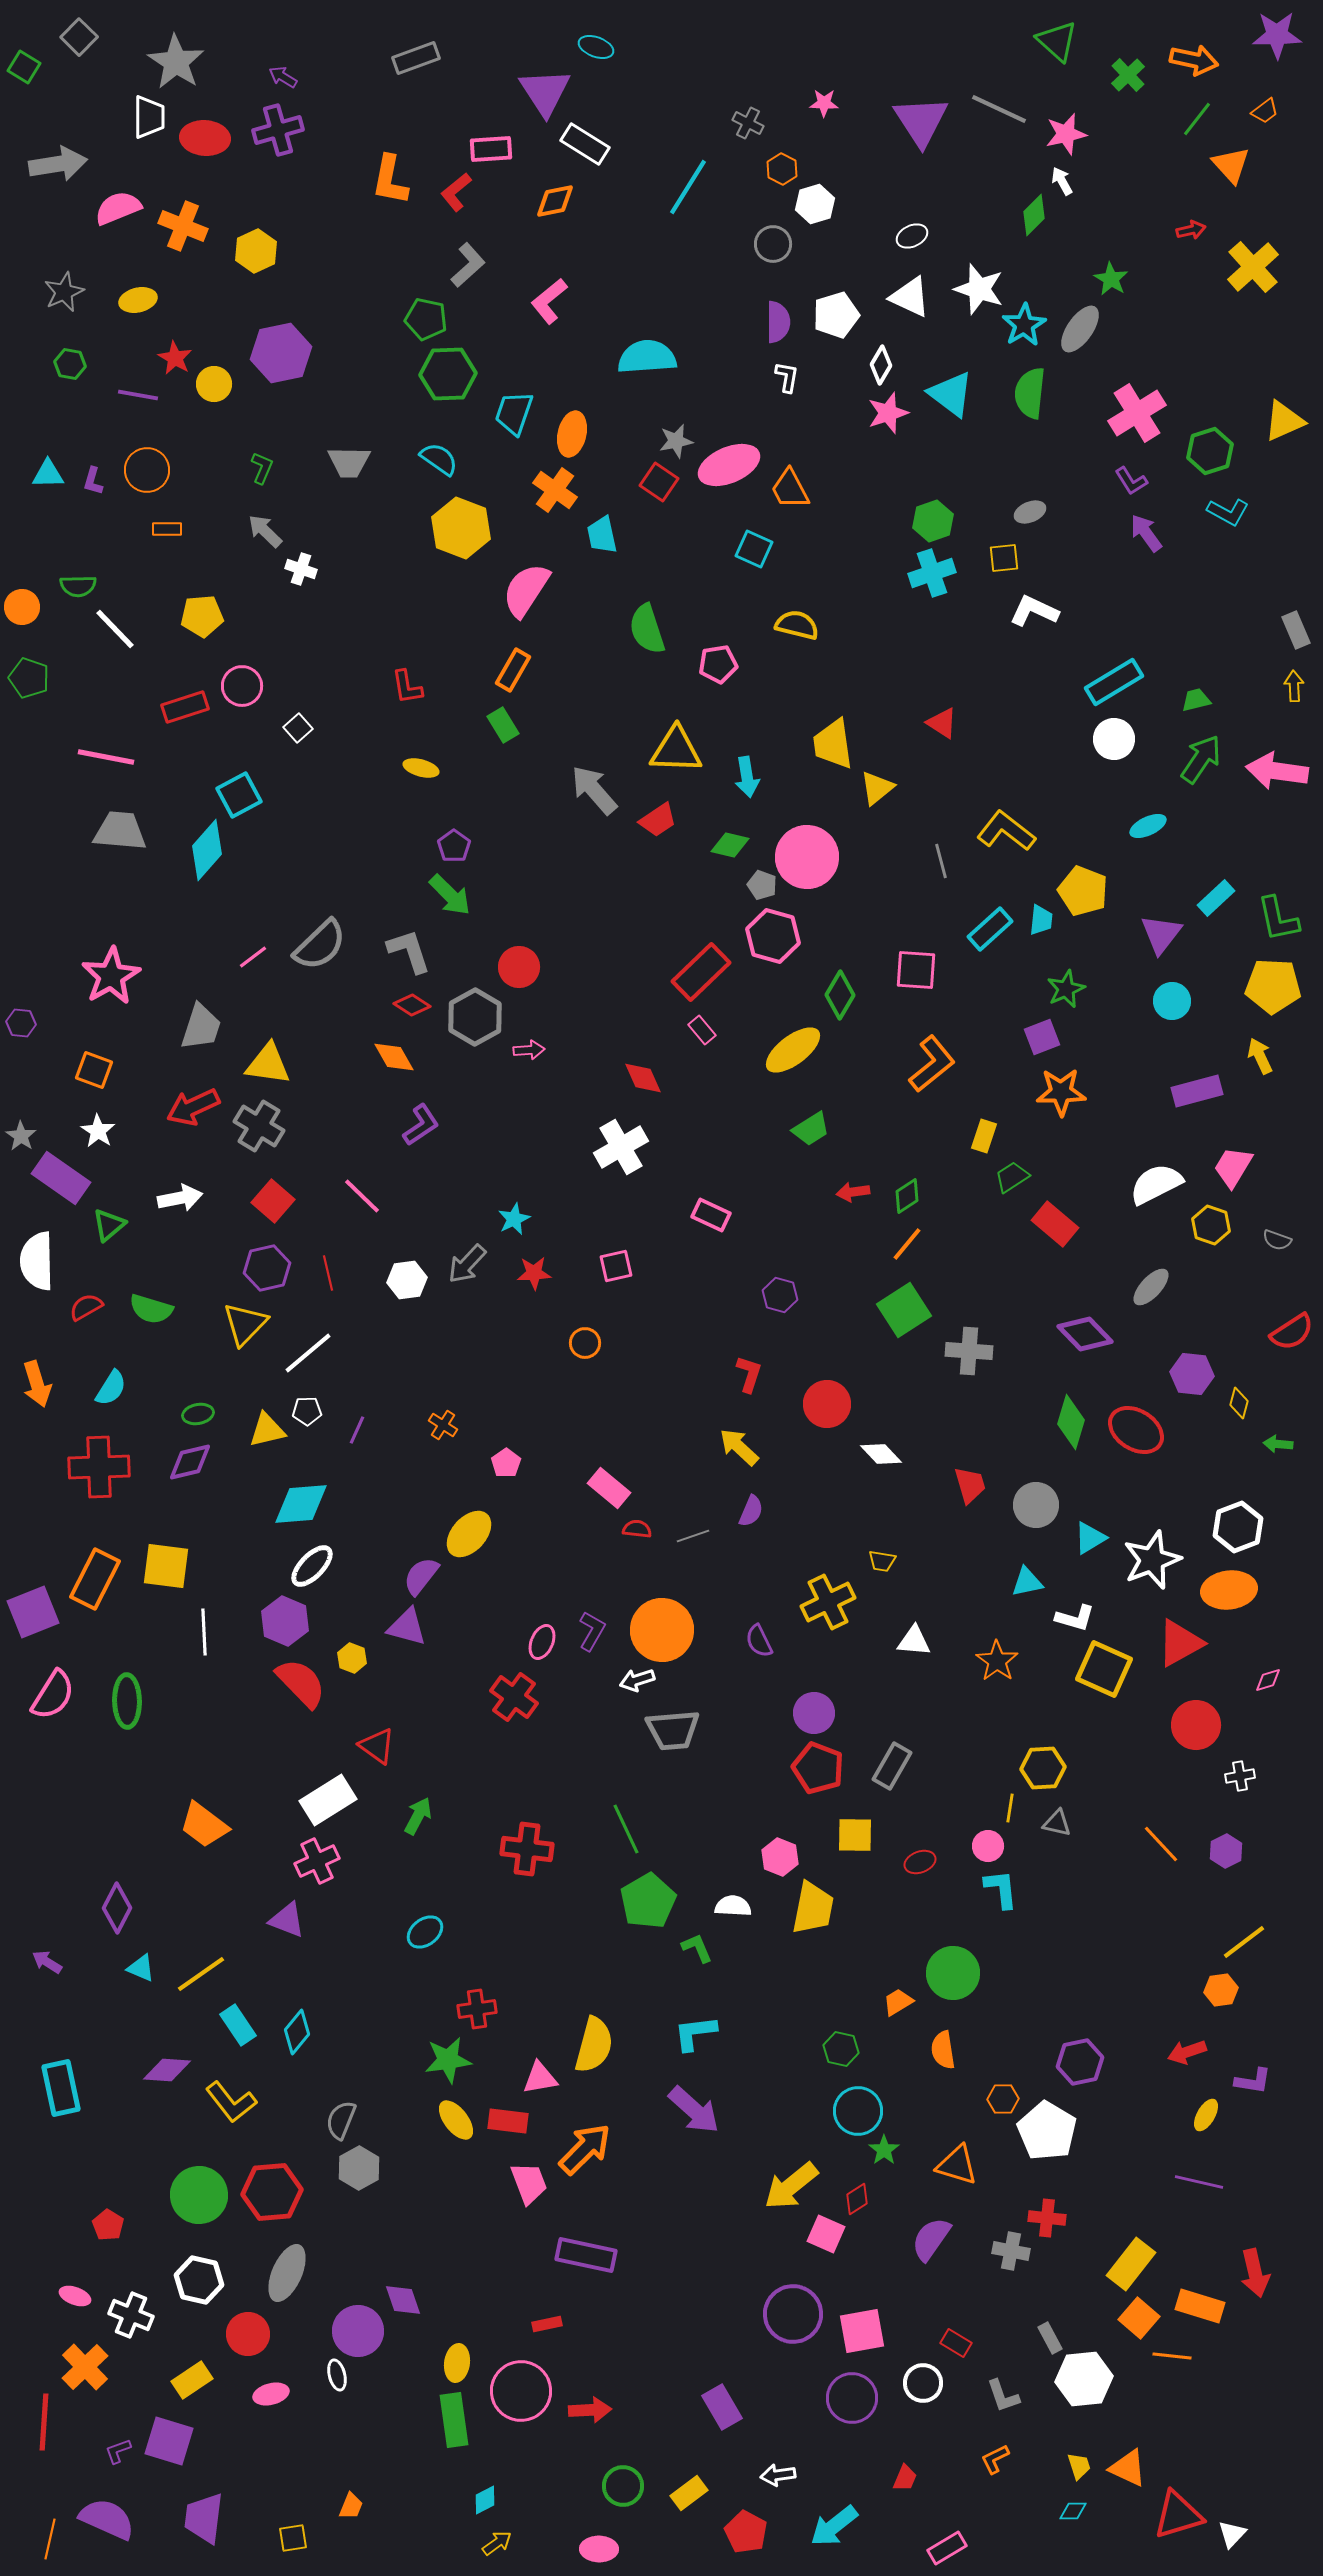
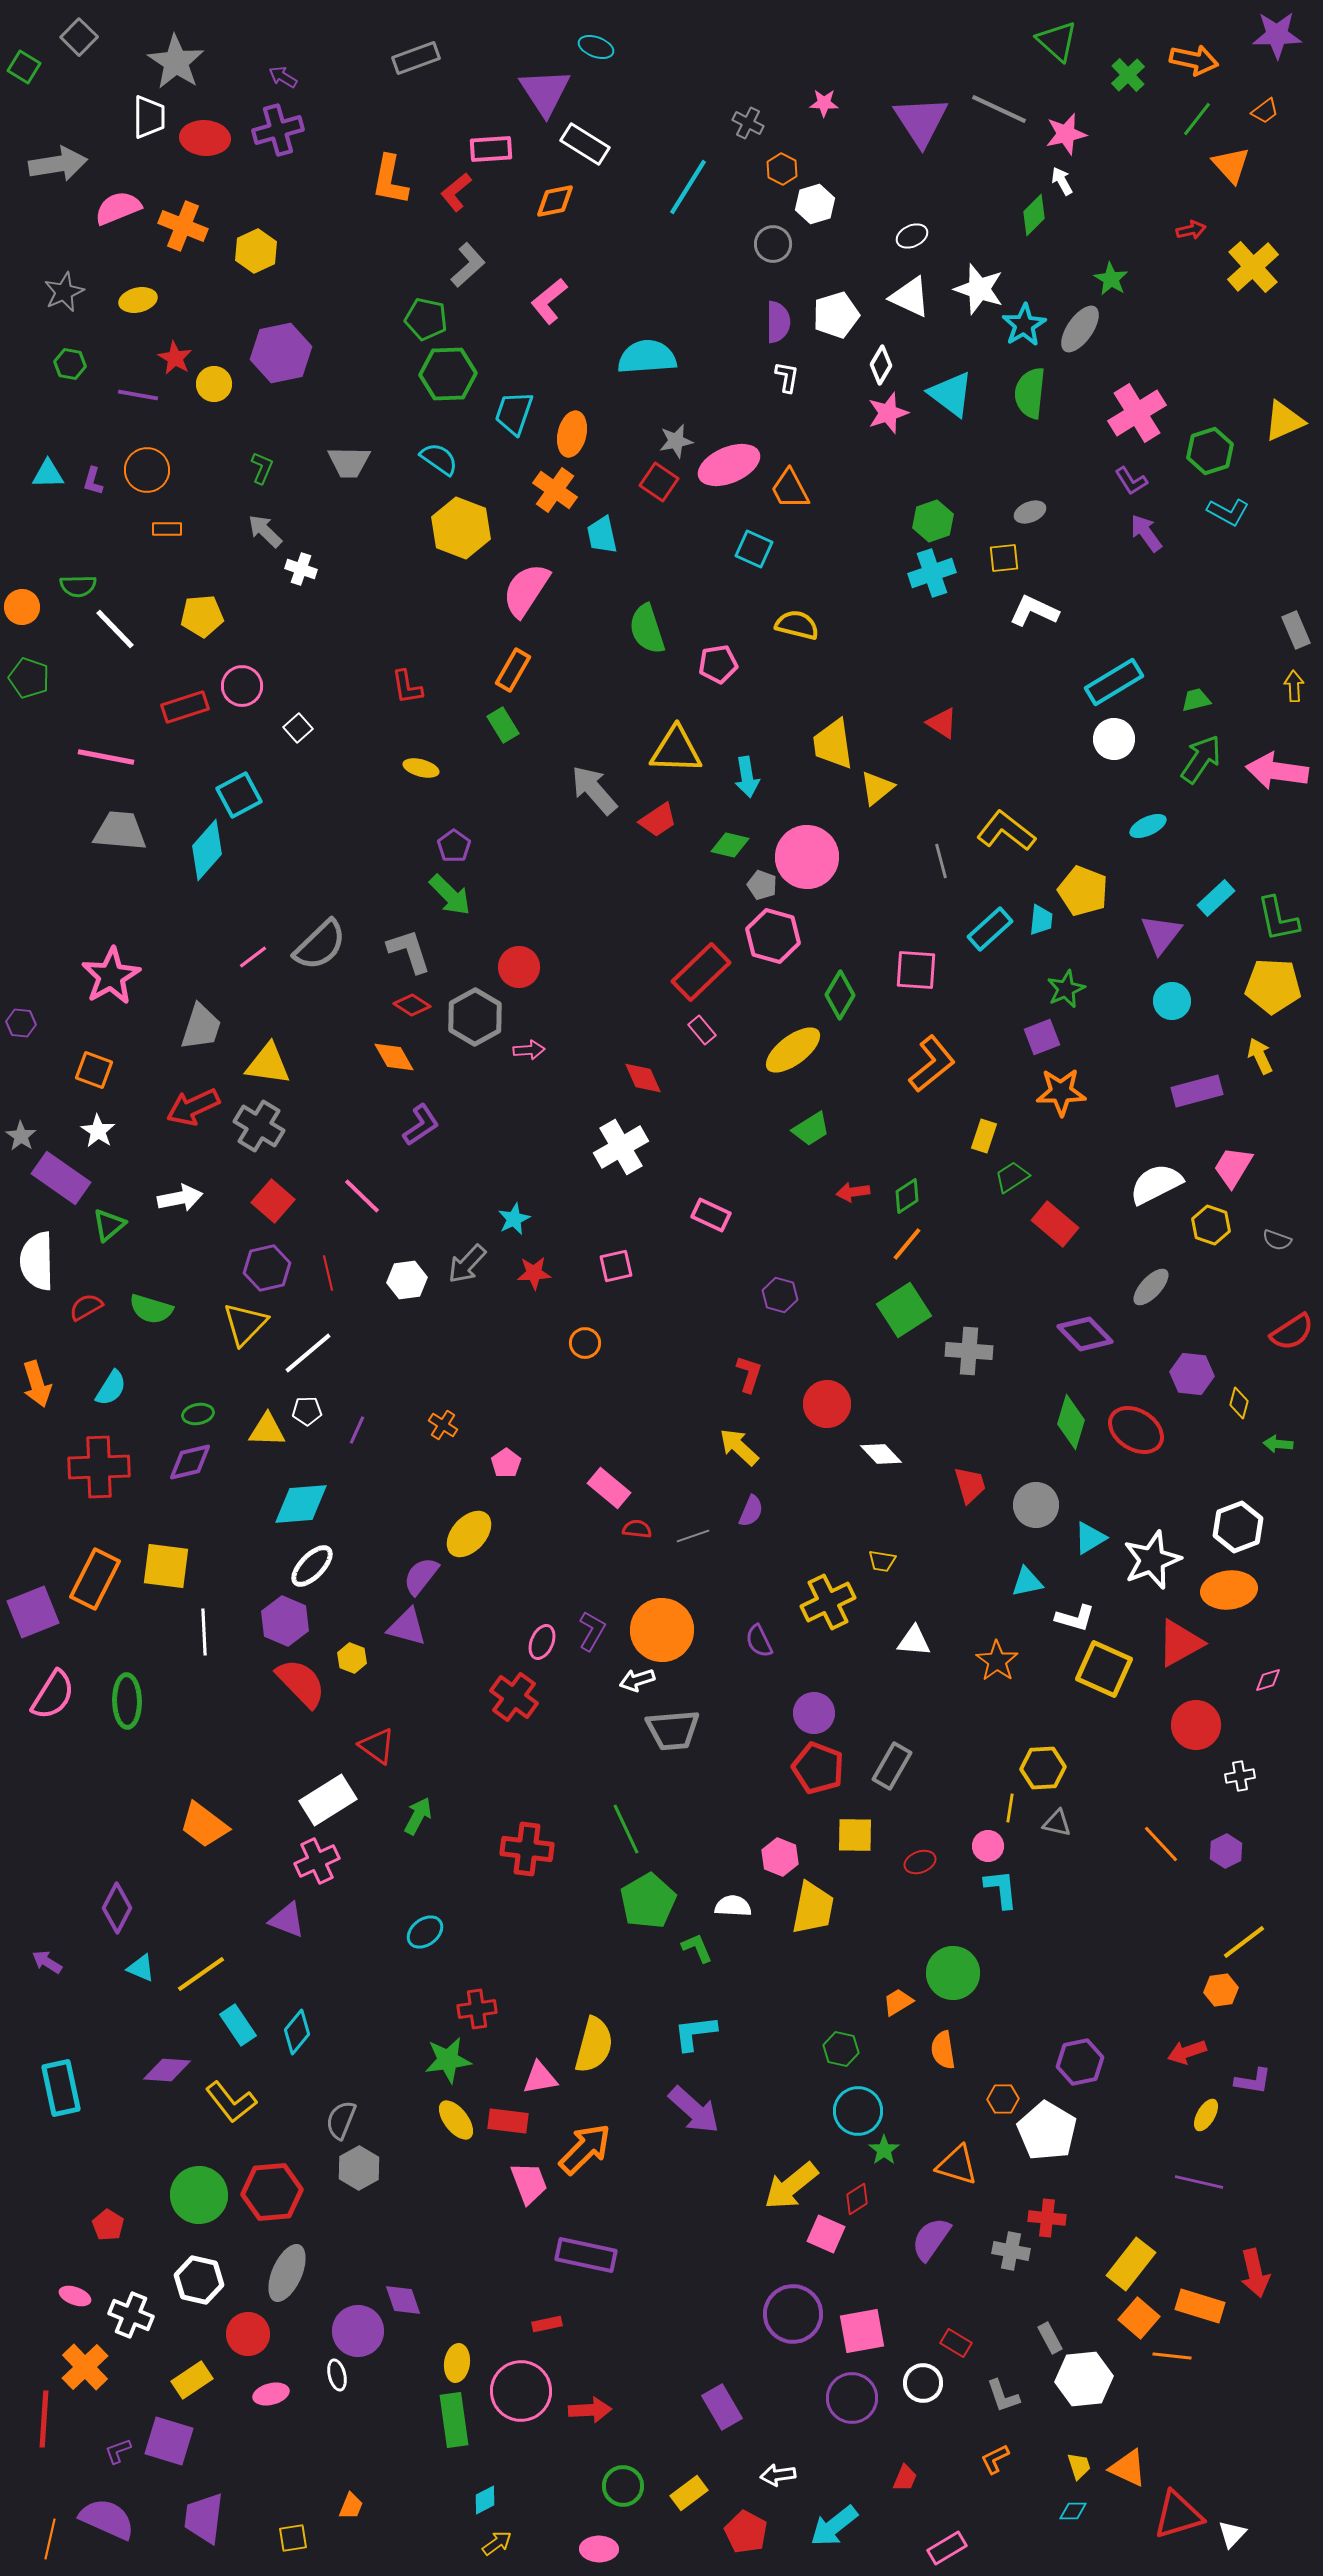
yellow triangle at (267, 1430): rotated 15 degrees clockwise
red line at (44, 2422): moved 3 px up
